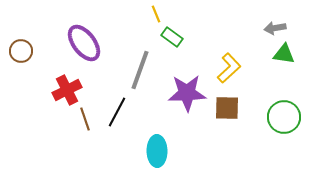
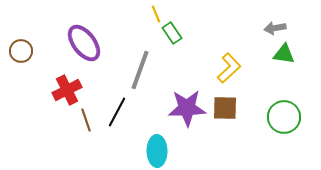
green rectangle: moved 4 px up; rotated 20 degrees clockwise
purple star: moved 15 px down
brown square: moved 2 px left
brown line: moved 1 px right, 1 px down
